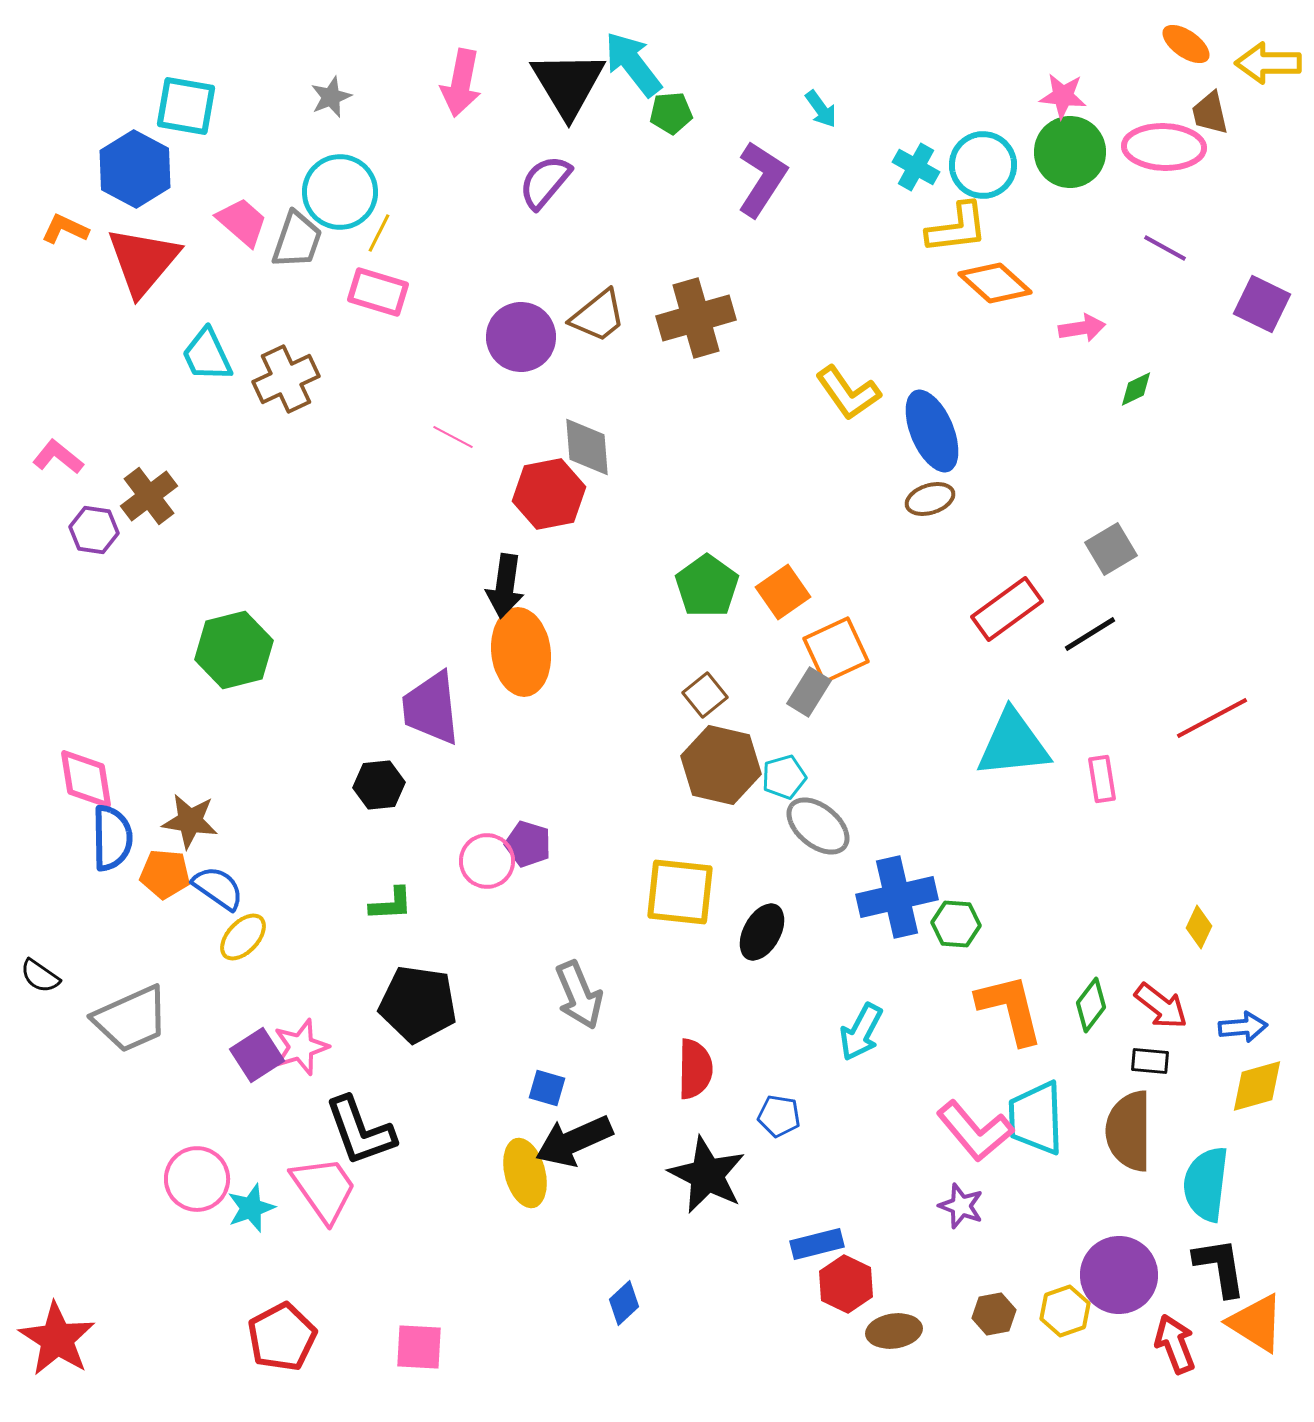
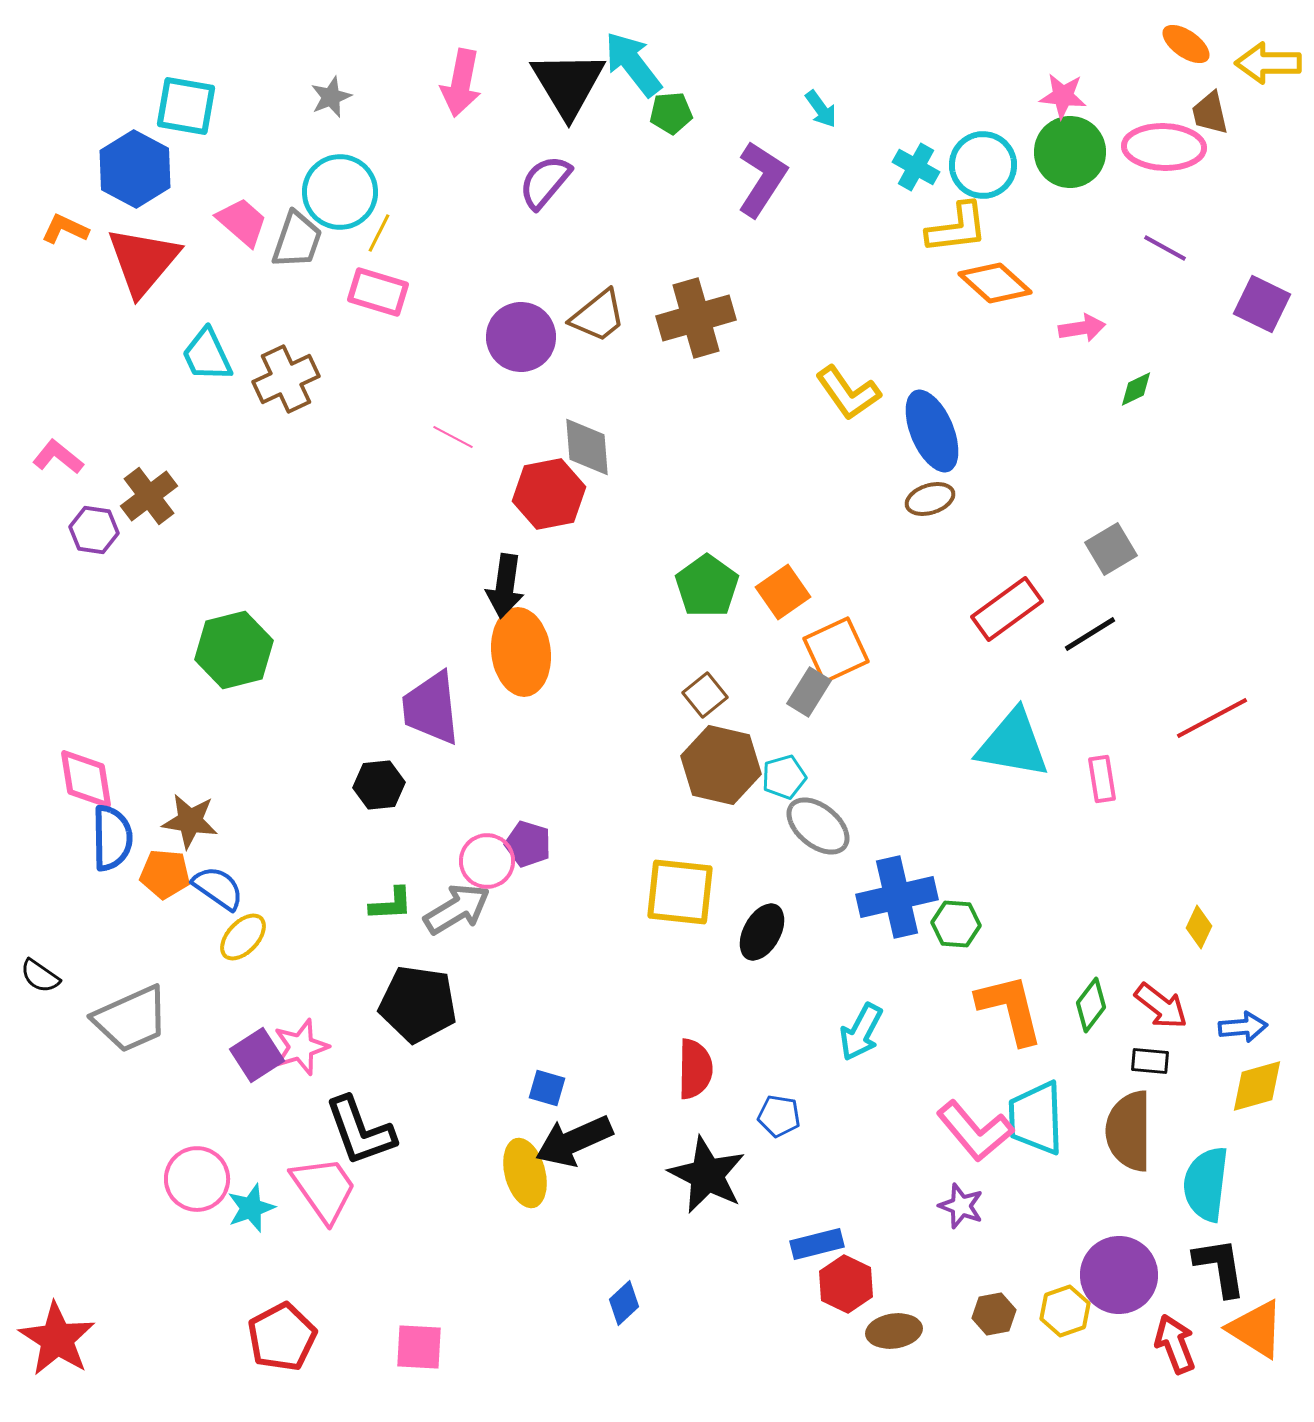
cyan triangle at (1013, 744): rotated 16 degrees clockwise
gray arrow at (579, 995): moved 122 px left, 86 px up; rotated 98 degrees counterclockwise
orange triangle at (1256, 1323): moved 6 px down
